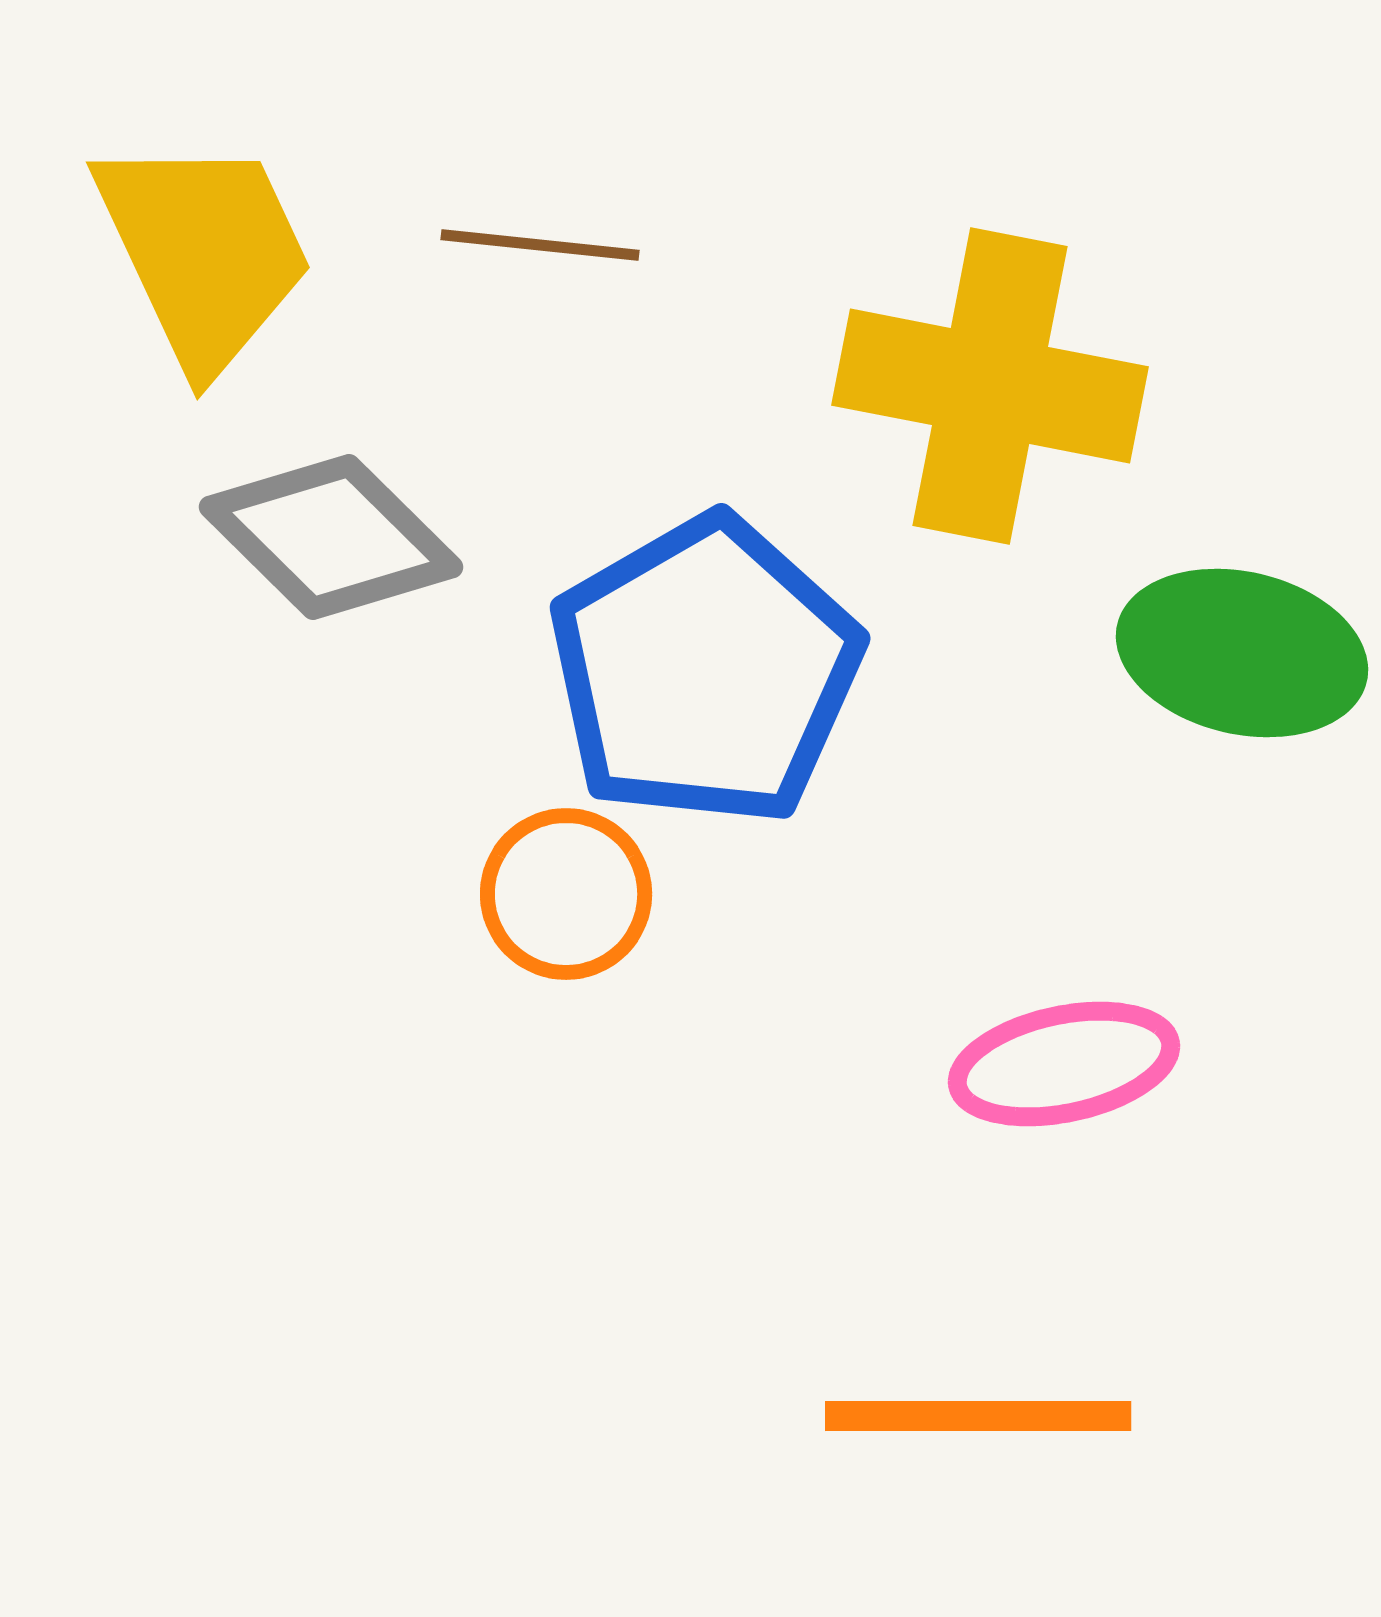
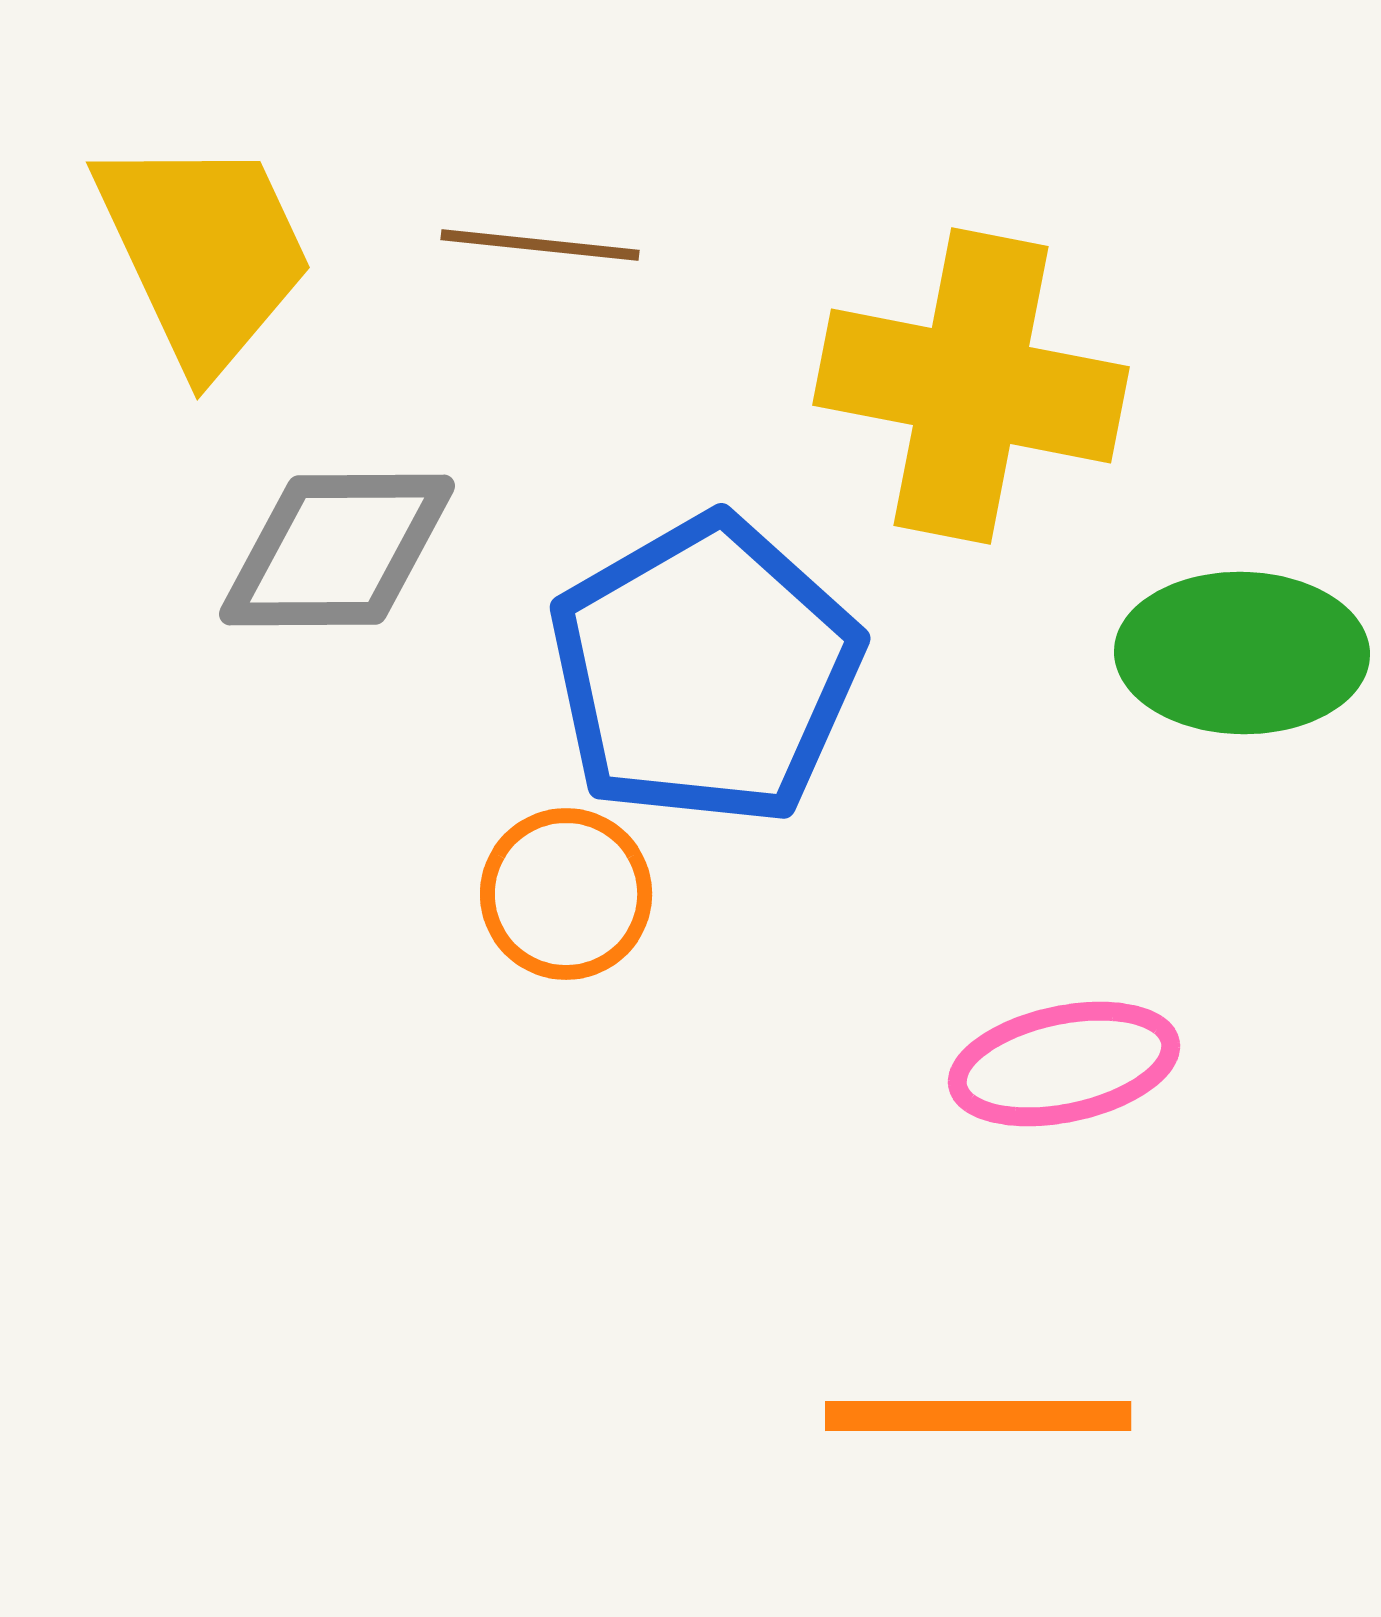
yellow cross: moved 19 px left
gray diamond: moved 6 px right, 13 px down; rotated 45 degrees counterclockwise
green ellipse: rotated 12 degrees counterclockwise
